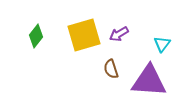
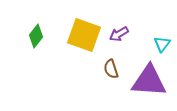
yellow square: rotated 36 degrees clockwise
